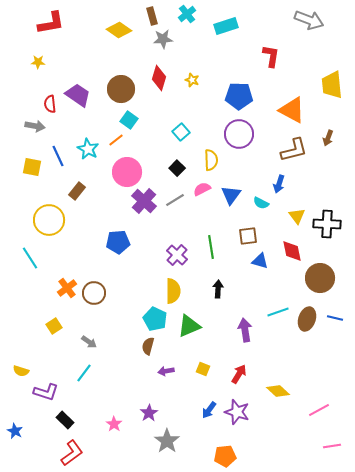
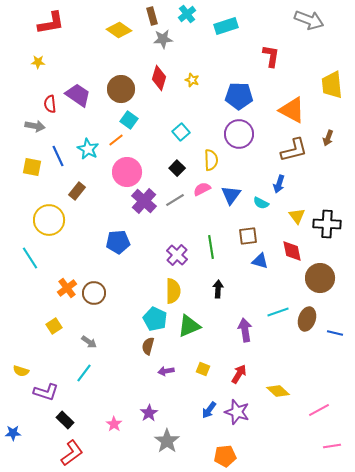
blue line at (335, 318): moved 15 px down
blue star at (15, 431): moved 2 px left, 2 px down; rotated 28 degrees counterclockwise
